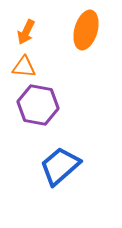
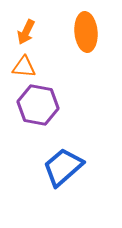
orange ellipse: moved 2 px down; rotated 21 degrees counterclockwise
blue trapezoid: moved 3 px right, 1 px down
